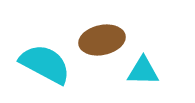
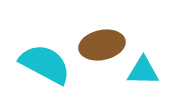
brown ellipse: moved 5 px down
